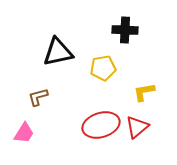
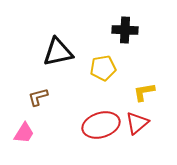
red triangle: moved 4 px up
